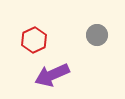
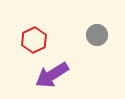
purple arrow: rotated 8 degrees counterclockwise
